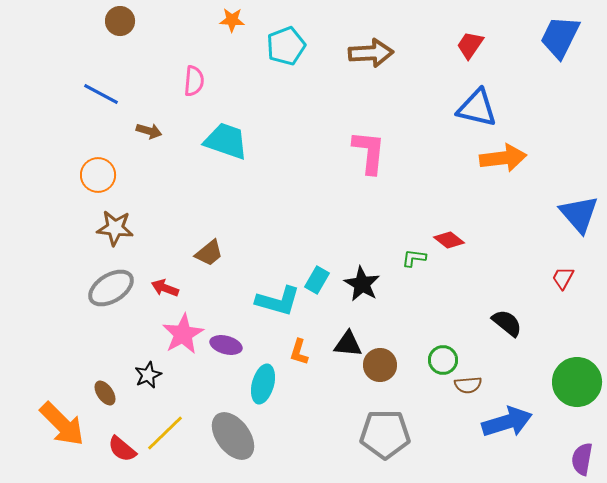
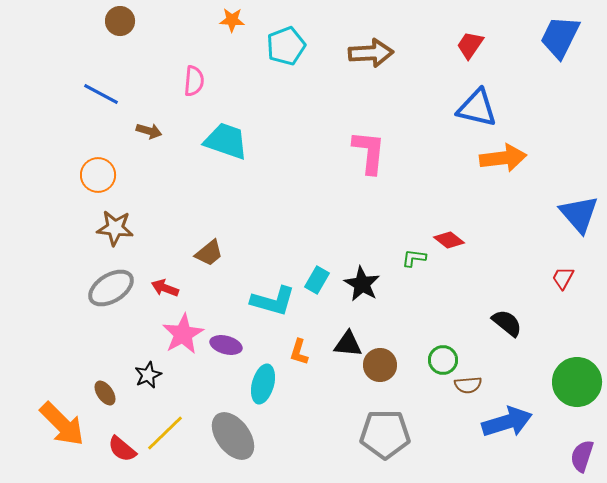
cyan L-shape at (278, 301): moved 5 px left
purple semicircle at (582, 459): moved 3 px up; rotated 8 degrees clockwise
